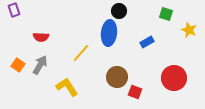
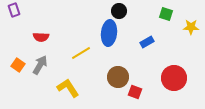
yellow star: moved 2 px right, 3 px up; rotated 21 degrees counterclockwise
yellow line: rotated 18 degrees clockwise
brown circle: moved 1 px right
yellow L-shape: moved 1 px right, 1 px down
